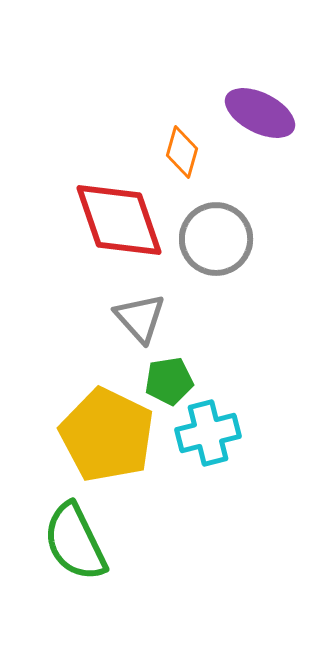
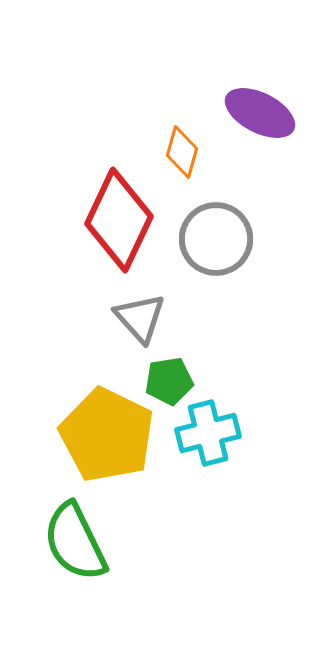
red diamond: rotated 44 degrees clockwise
